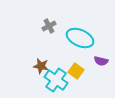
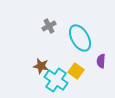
cyan ellipse: rotated 36 degrees clockwise
purple semicircle: rotated 80 degrees clockwise
